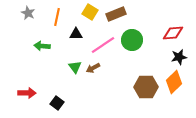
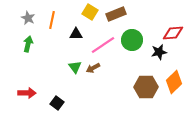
gray star: moved 5 px down
orange line: moved 5 px left, 3 px down
green arrow: moved 14 px left, 2 px up; rotated 98 degrees clockwise
black star: moved 20 px left, 5 px up
